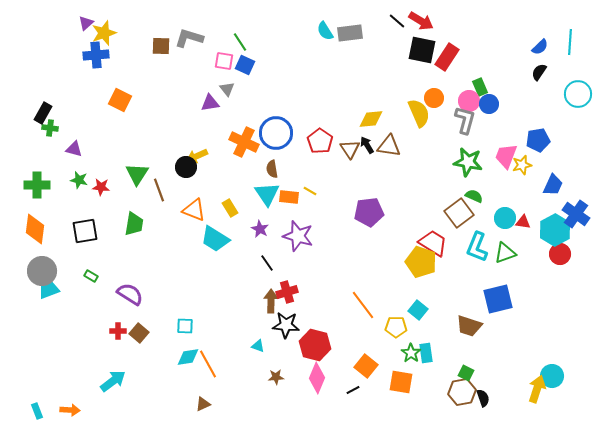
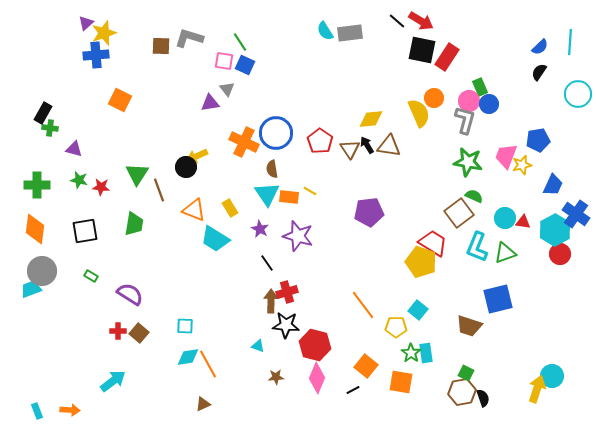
cyan trapezoid at (49, 290): moved 18 px left, 1 px up
